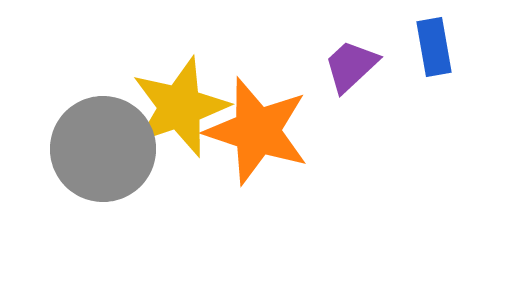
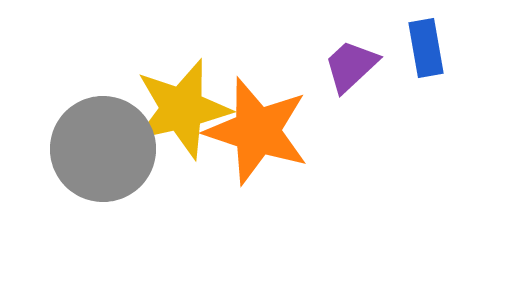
blue rectangle: moved 8 px left, 1 px down
yellow star: moved 2 px right, 2 px down; rotated 6 degrees clockwise
